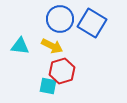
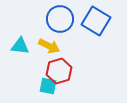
blue square: moved 4 px right, 2 px up
yellow arrow: moved 3 px left
red hexagon: moved 3 px left
